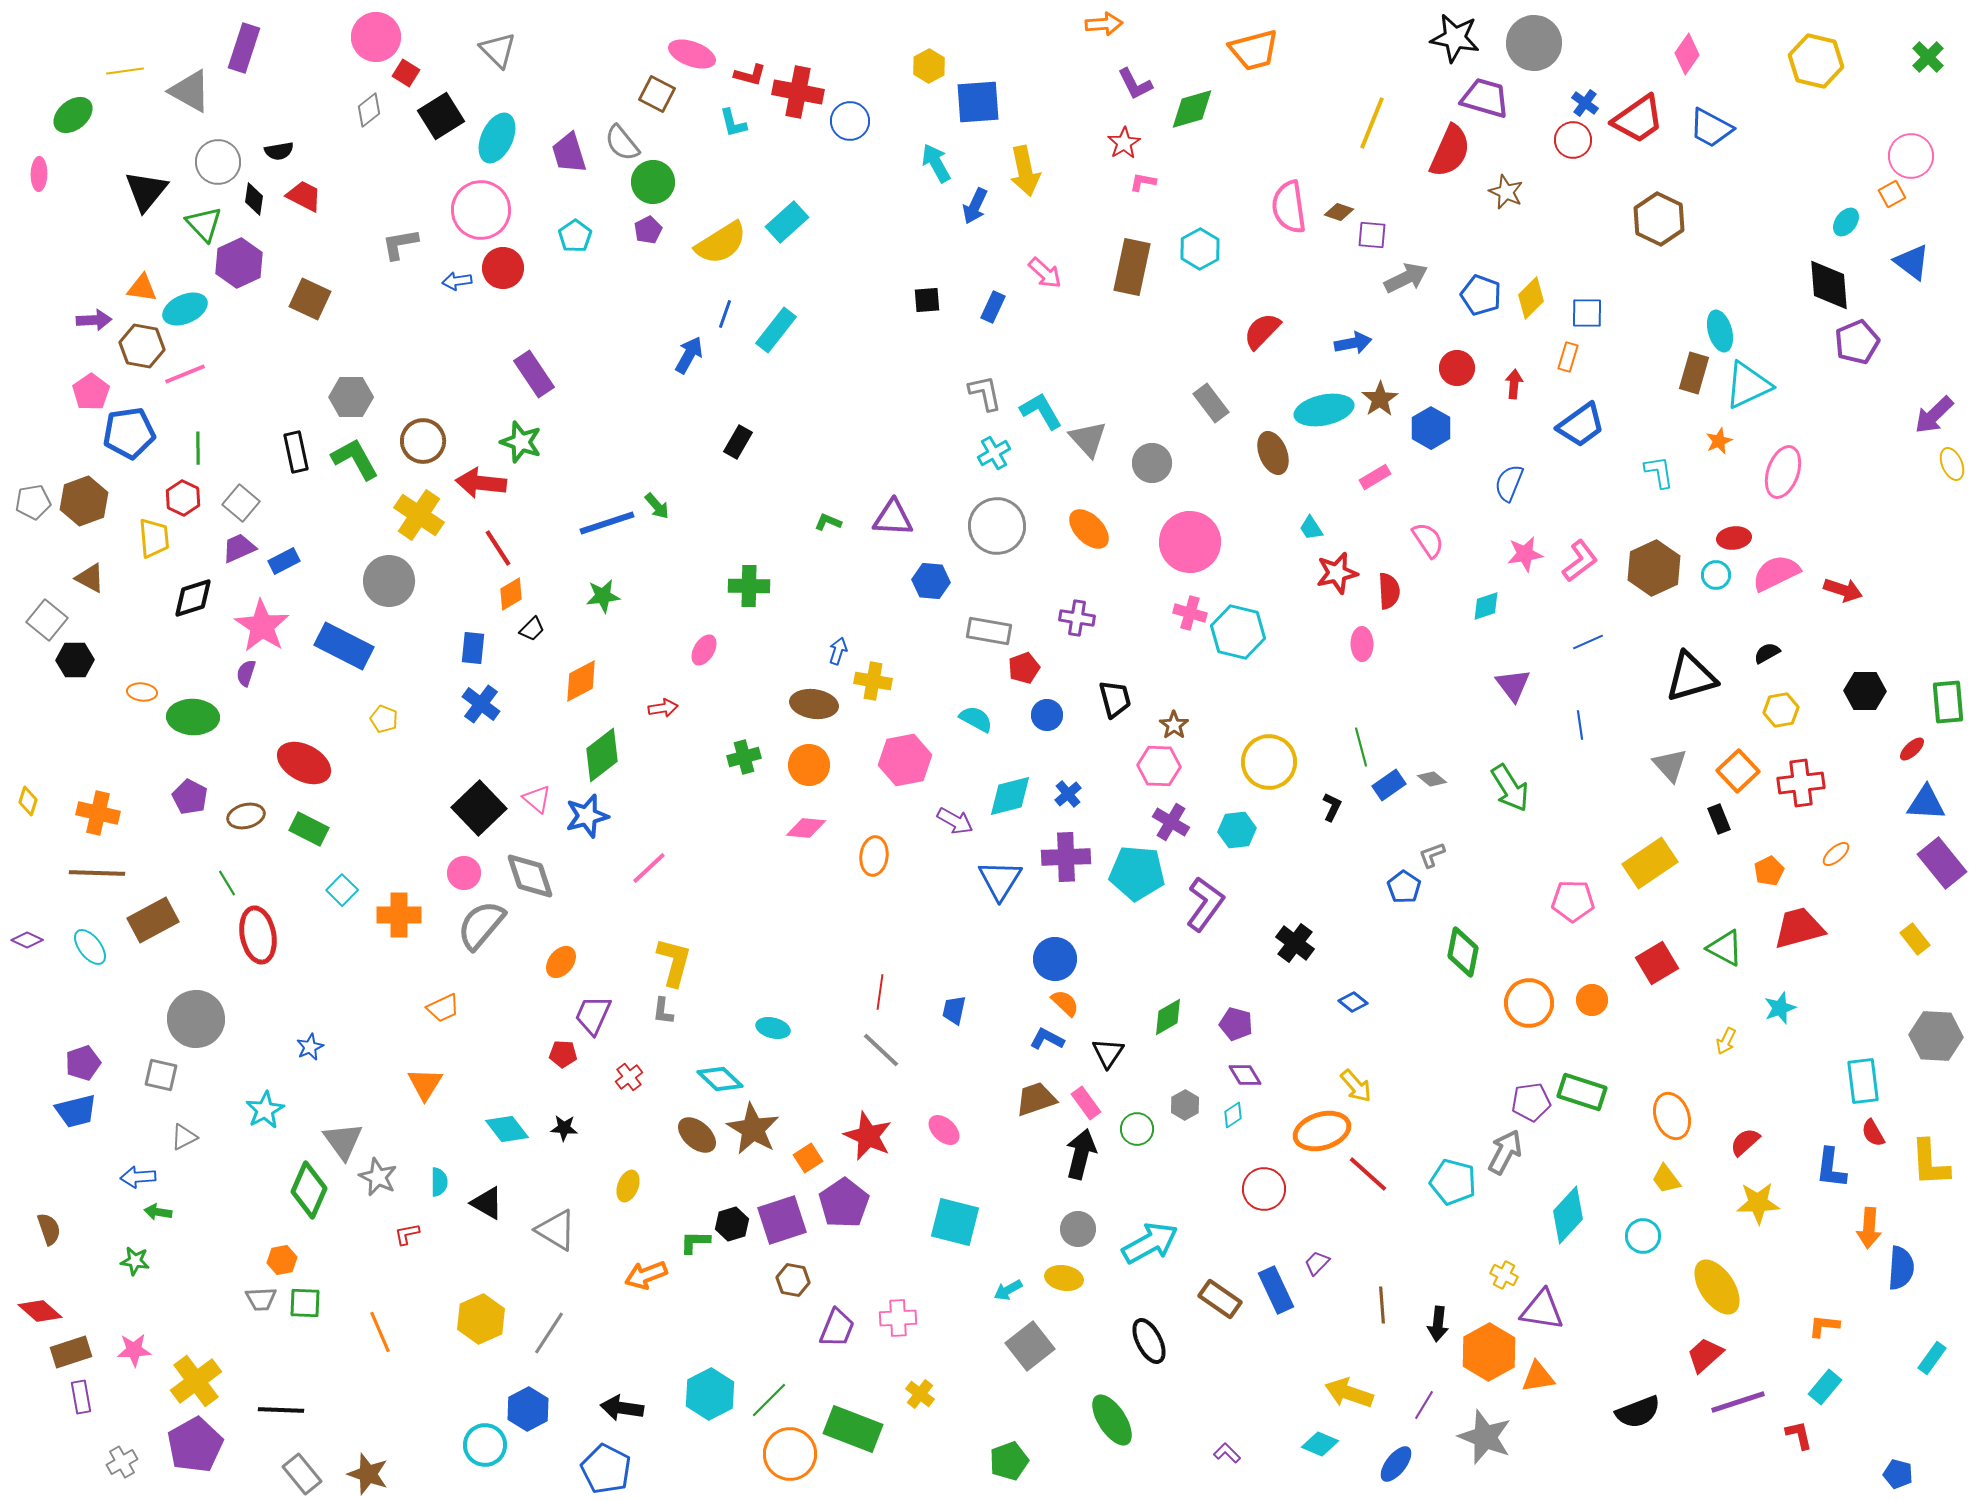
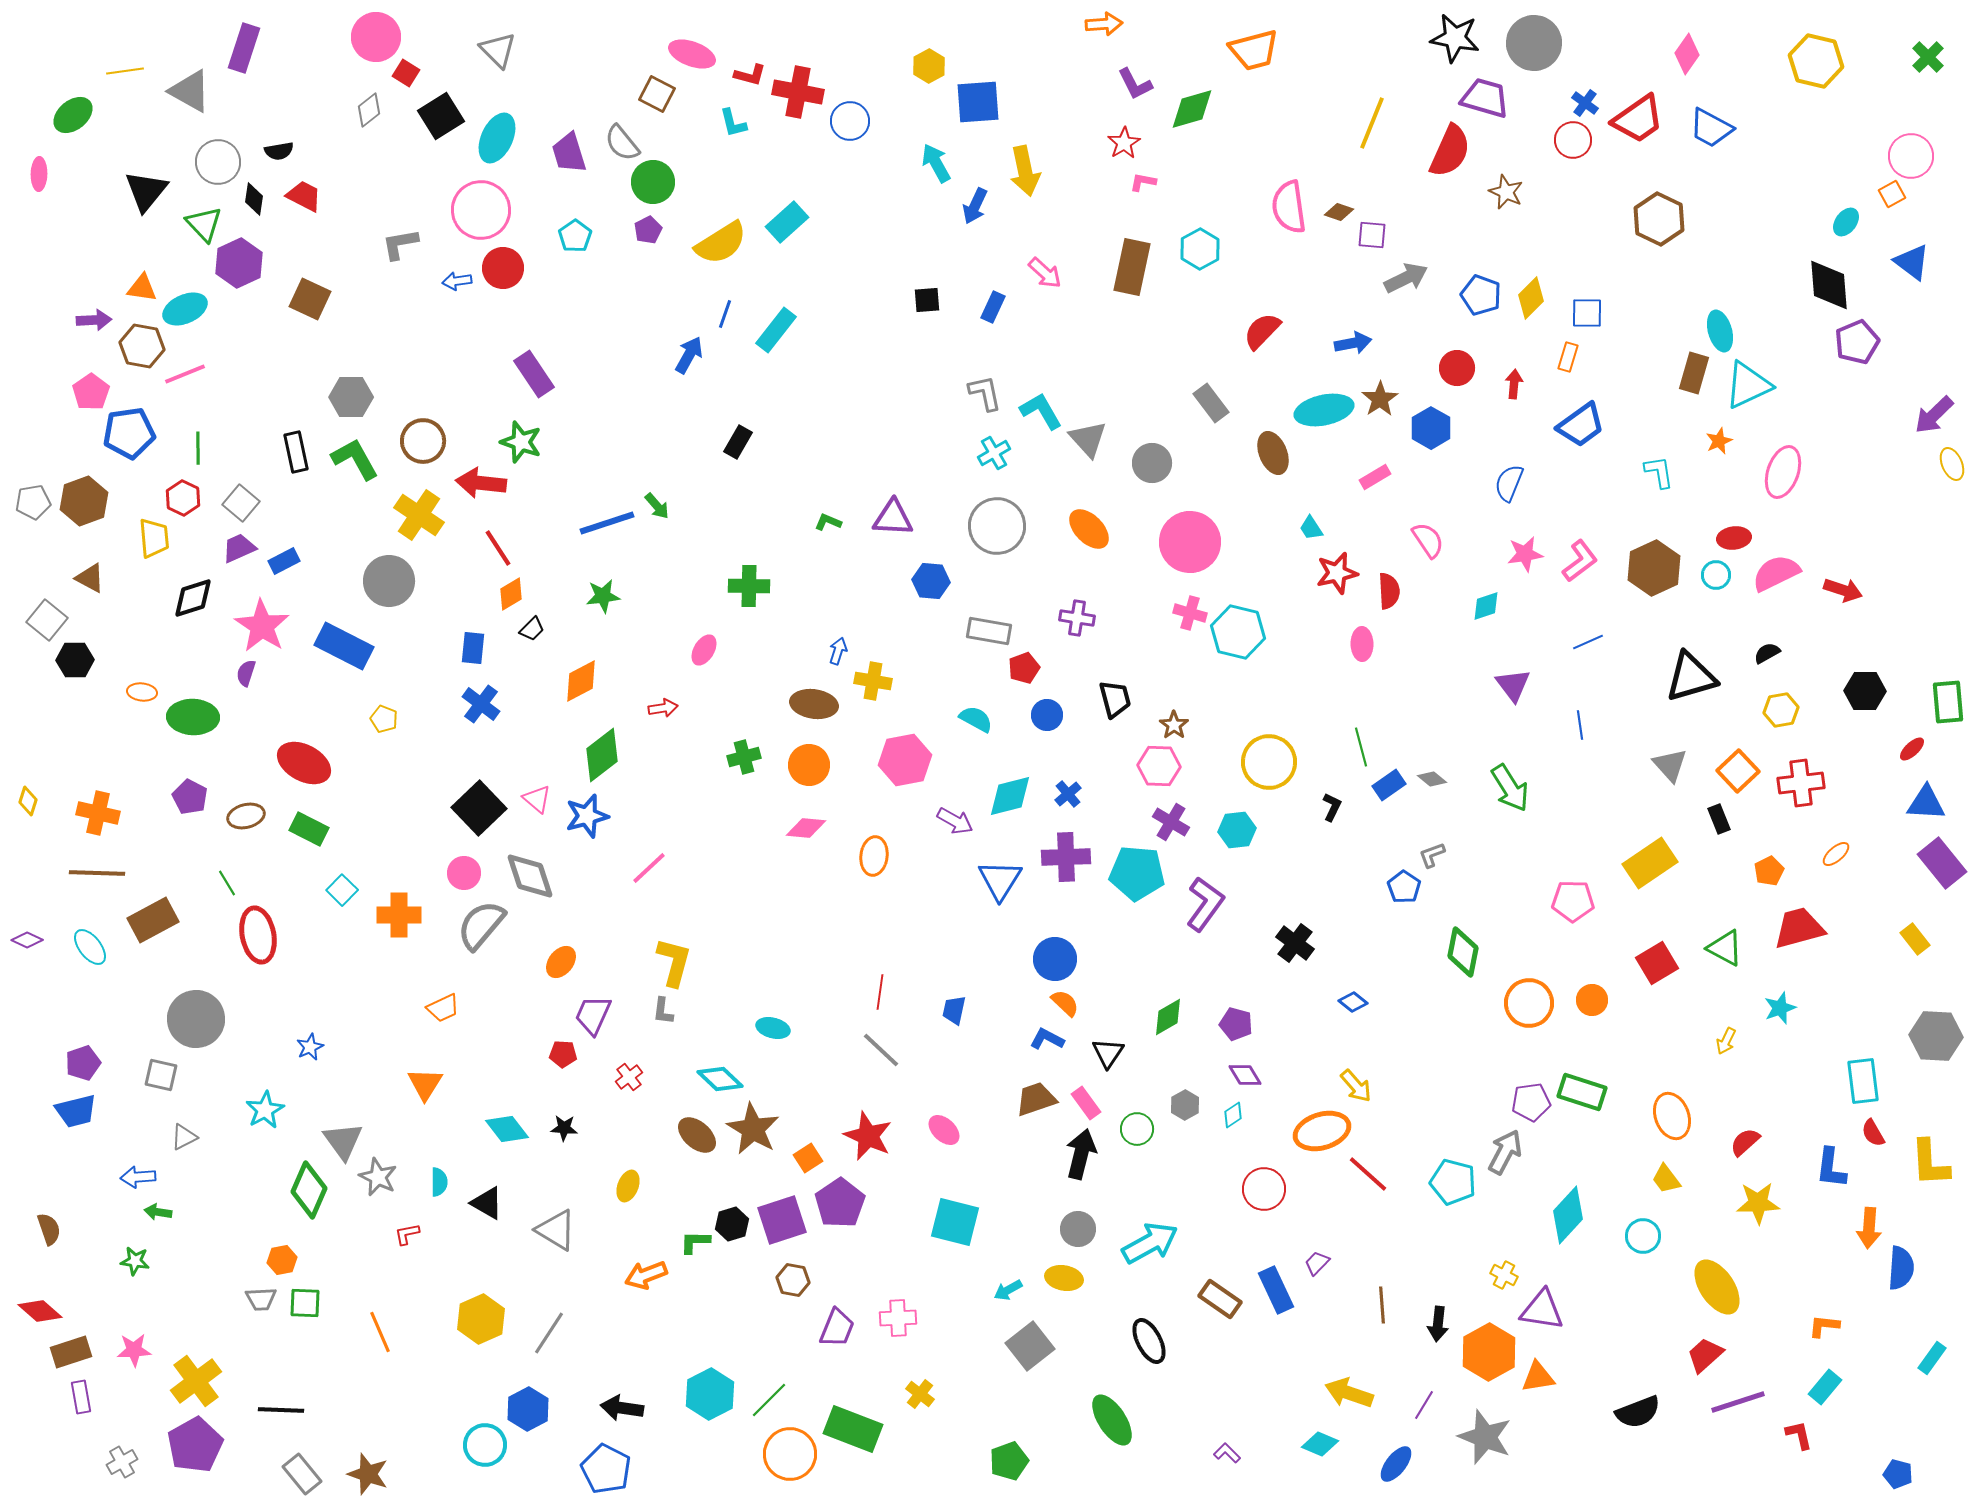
purple pentagon at (844, 1203): moved 4 px left
